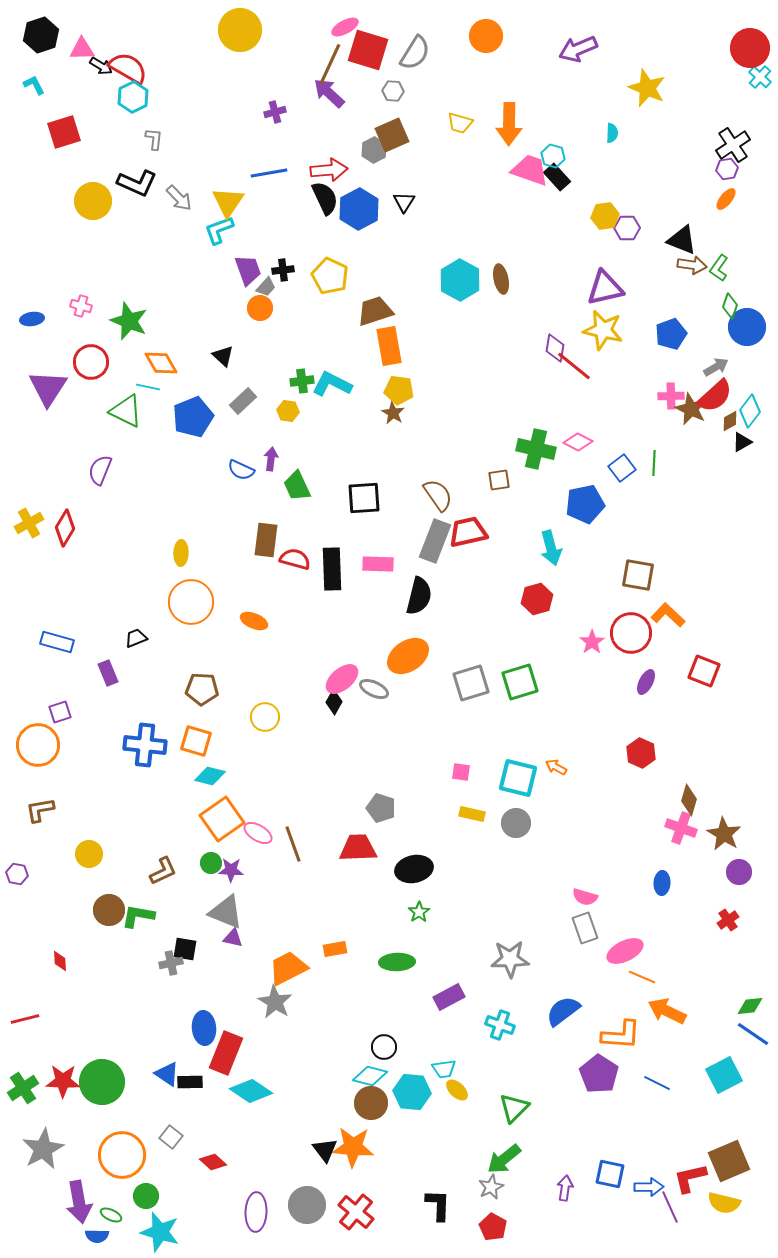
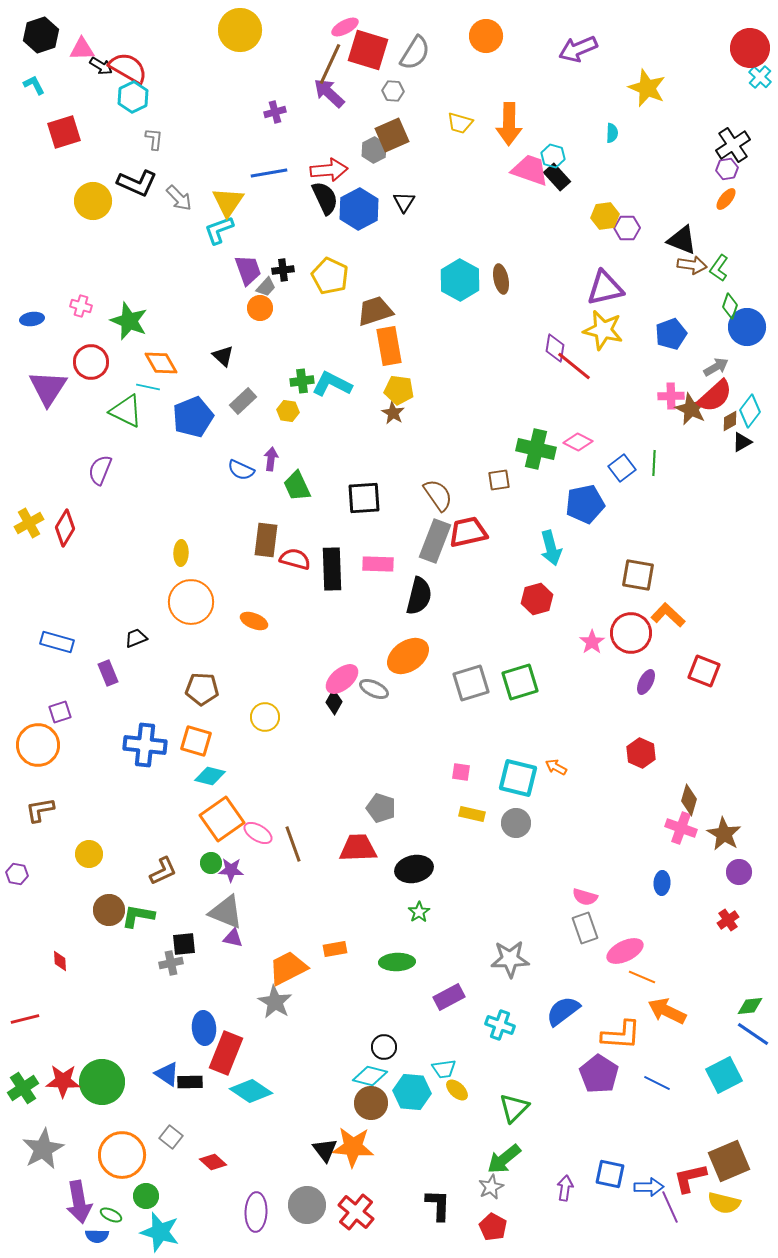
black square at (185, 949): moved 1 px left, 5 px up; rotated 15 degrees counterclockwise
